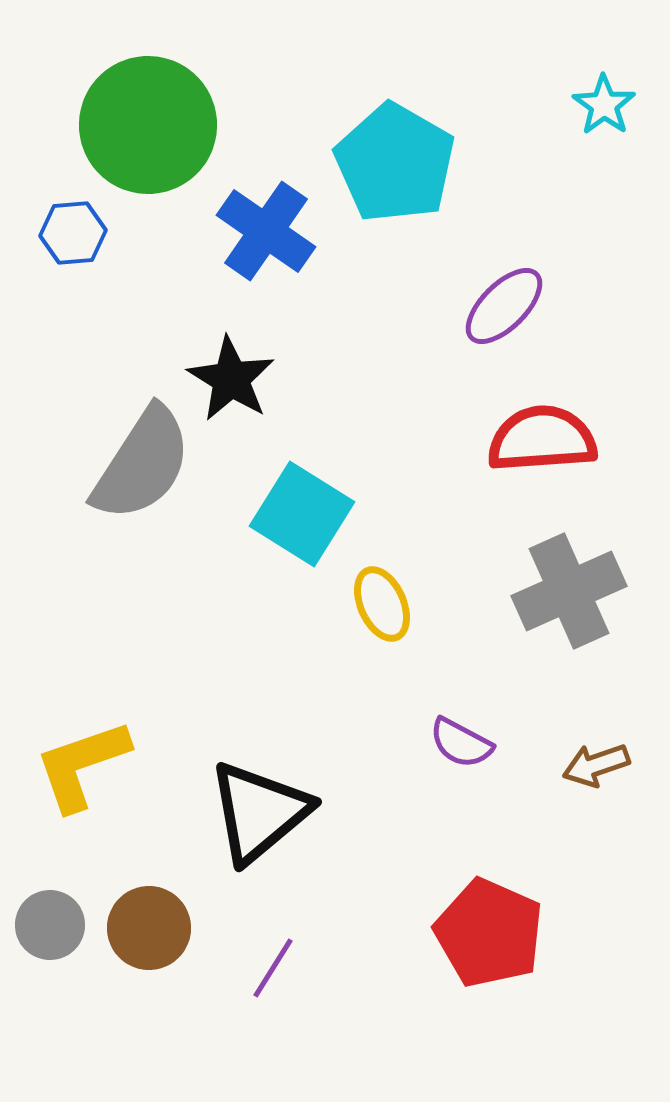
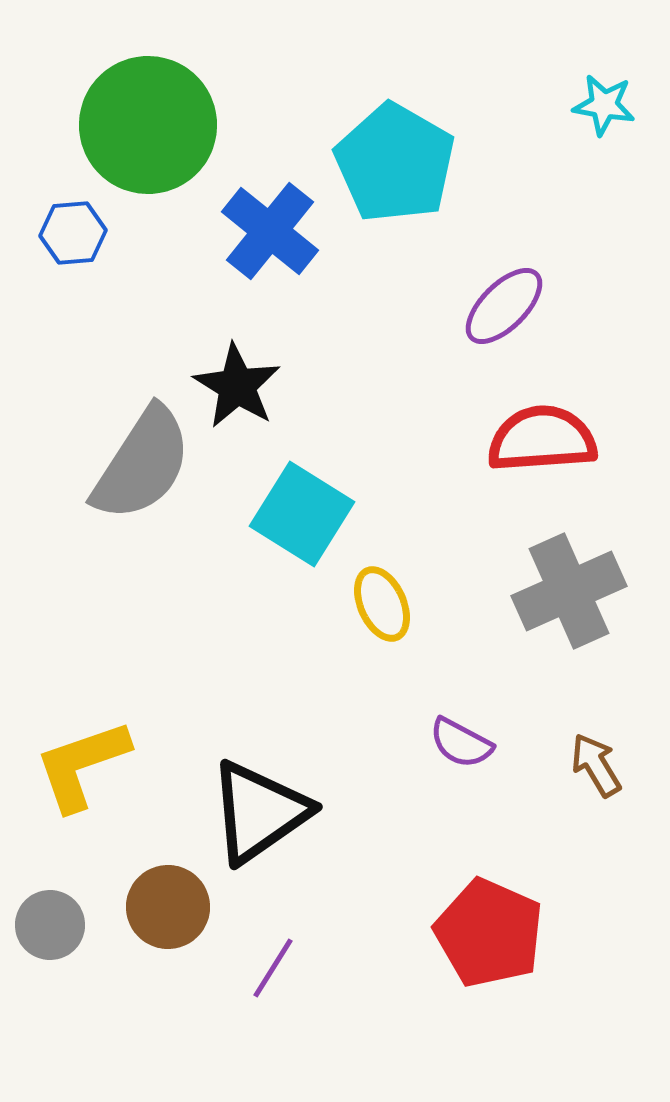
cyan star: rotated 26 degrees counterclockwise
blue cross: moved 4 px right; rotated 4 degrees clockwise
black star: moved 6 px right, 7 px down
brown arrow: rotated 78 degrees clockwise
black triangle: rotated 5 degrees clockwise
brown circle: moved 19 px right, 21 px up
